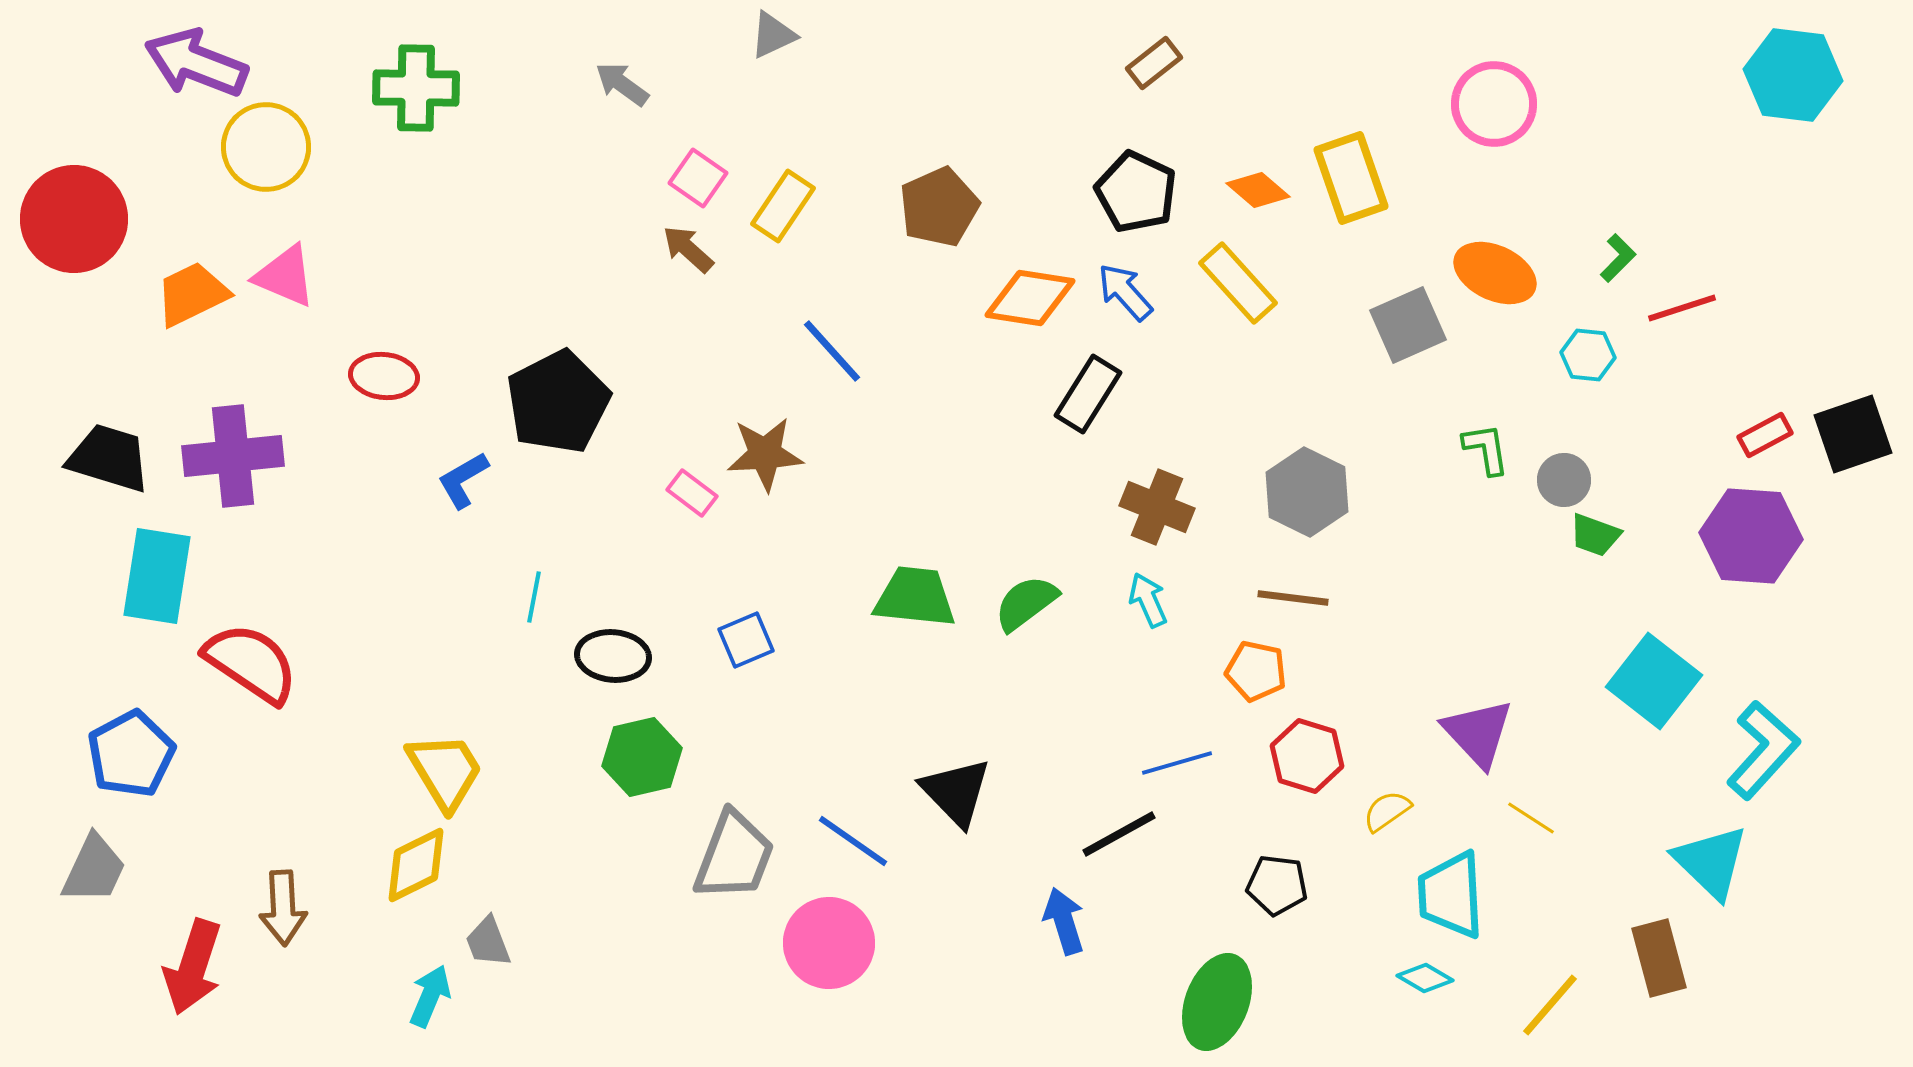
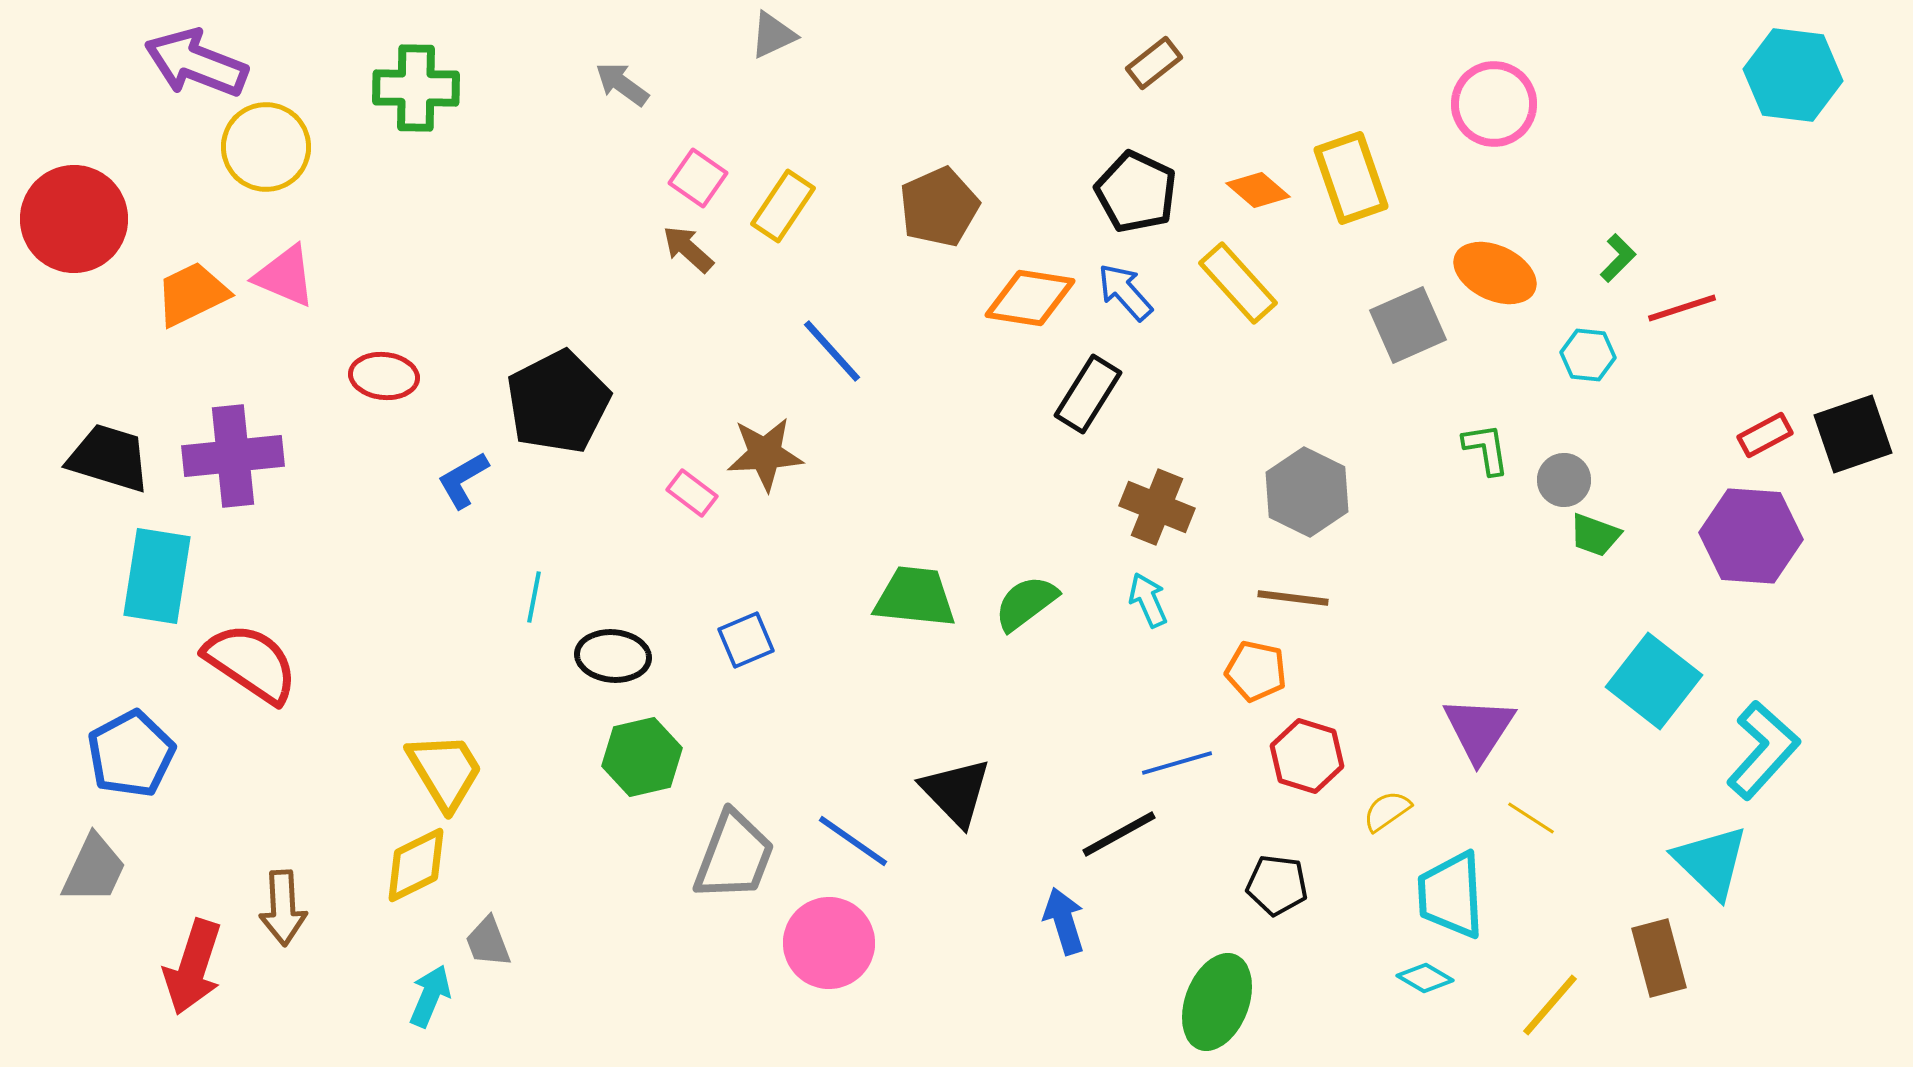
purple triangle at (1478, 733): moved 1 px right, 4 px up; rotated 16 degrees clockwise
